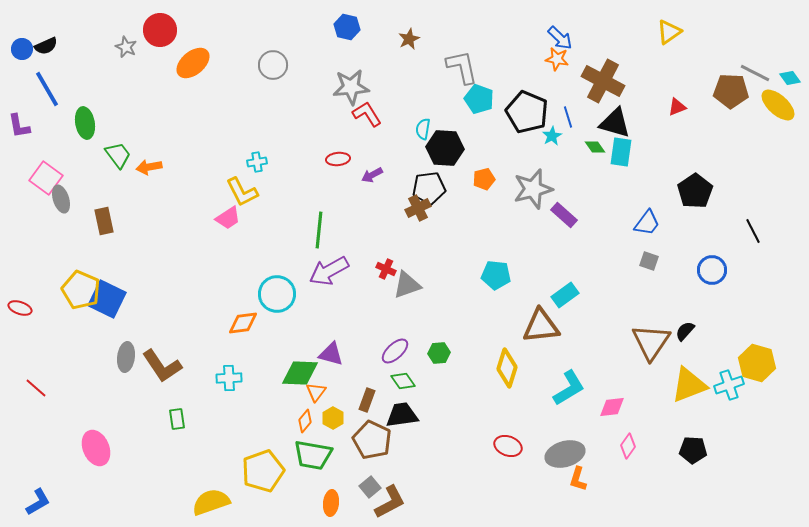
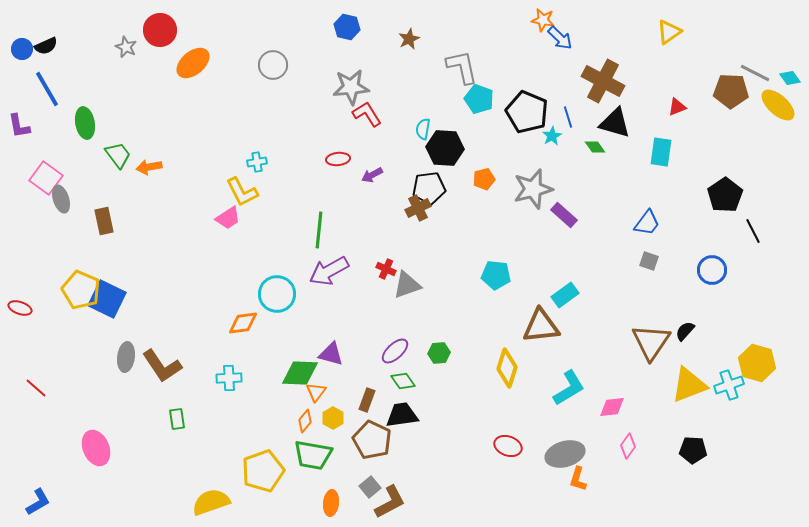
orange star at (557, 59): moved 14 px left, 39 px up
cyan rectangle at (621, 152): moved 40 px right
black pentagon at (695, 191): moved 30 px right, 4 px down
